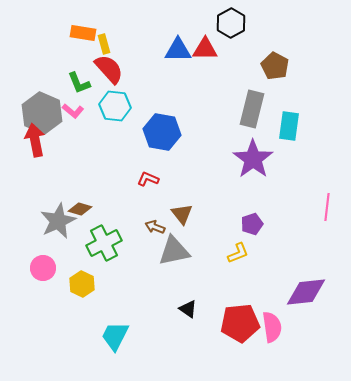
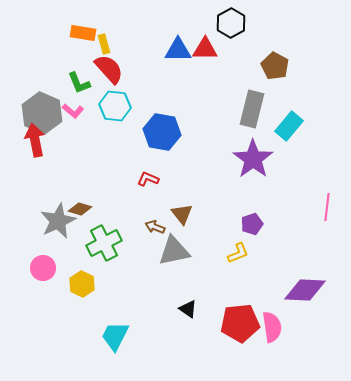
cyan rectangle: rotated 32 degrees clockwise
purple diamond: moved 1 px left, 2 px up; rotated 9 degrees clockwise
